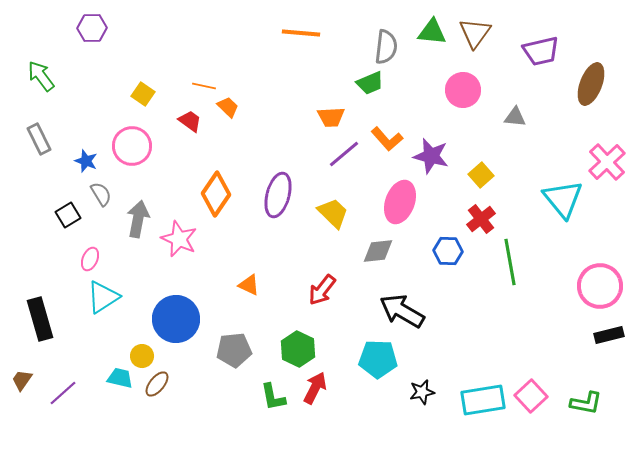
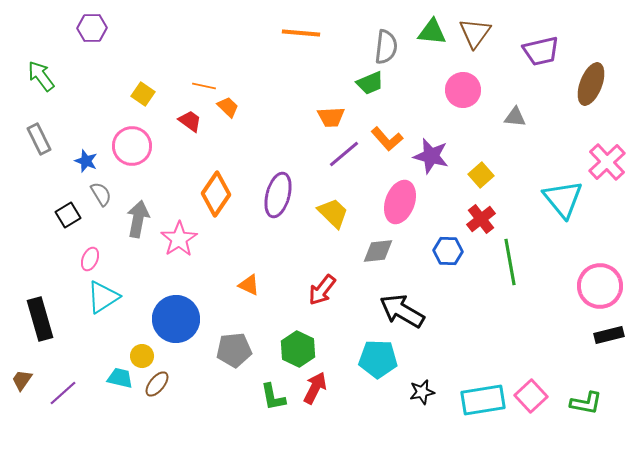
pink star at (179, 239): rotated 15 degrees clockwise
